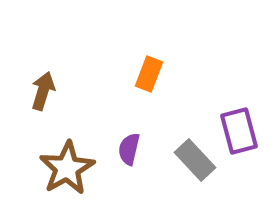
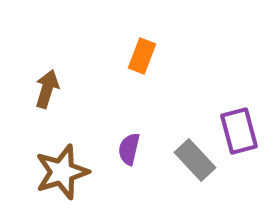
orange rectangle: moved 7 px left, 18 px up
brown arrow: moved 4 px right, 2 px up
brown star: moved 5 px left, 4 px down; rotated 12 degrees clockwise
